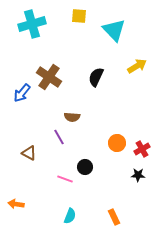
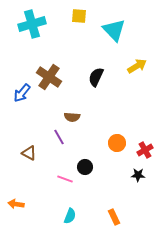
red cross: moved 3 px right, 1 px down
